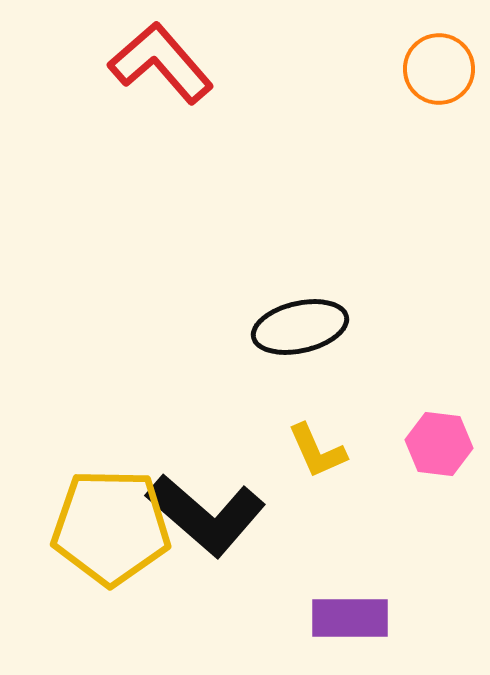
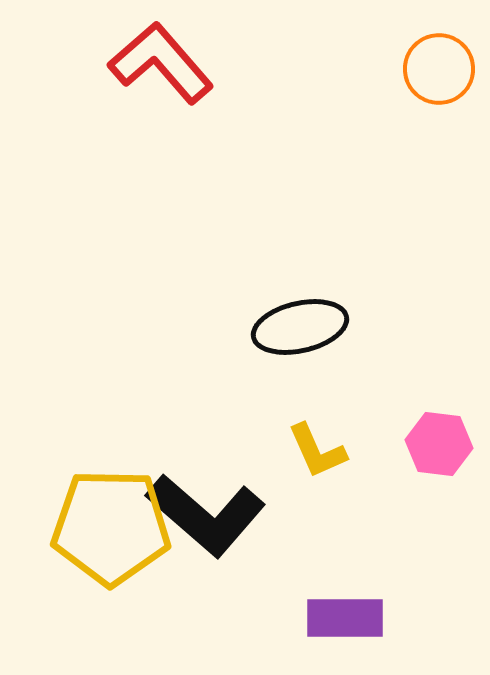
purple rectangle: moved 5 px left
